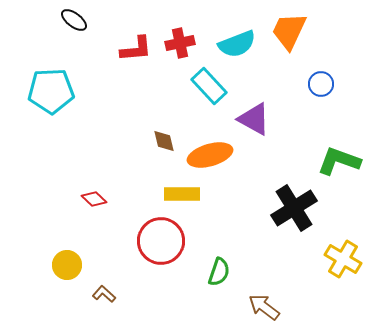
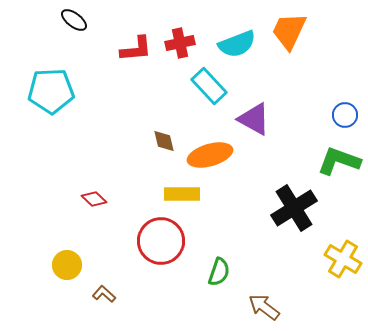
blue circle: moved 24 px right, 31 px down
